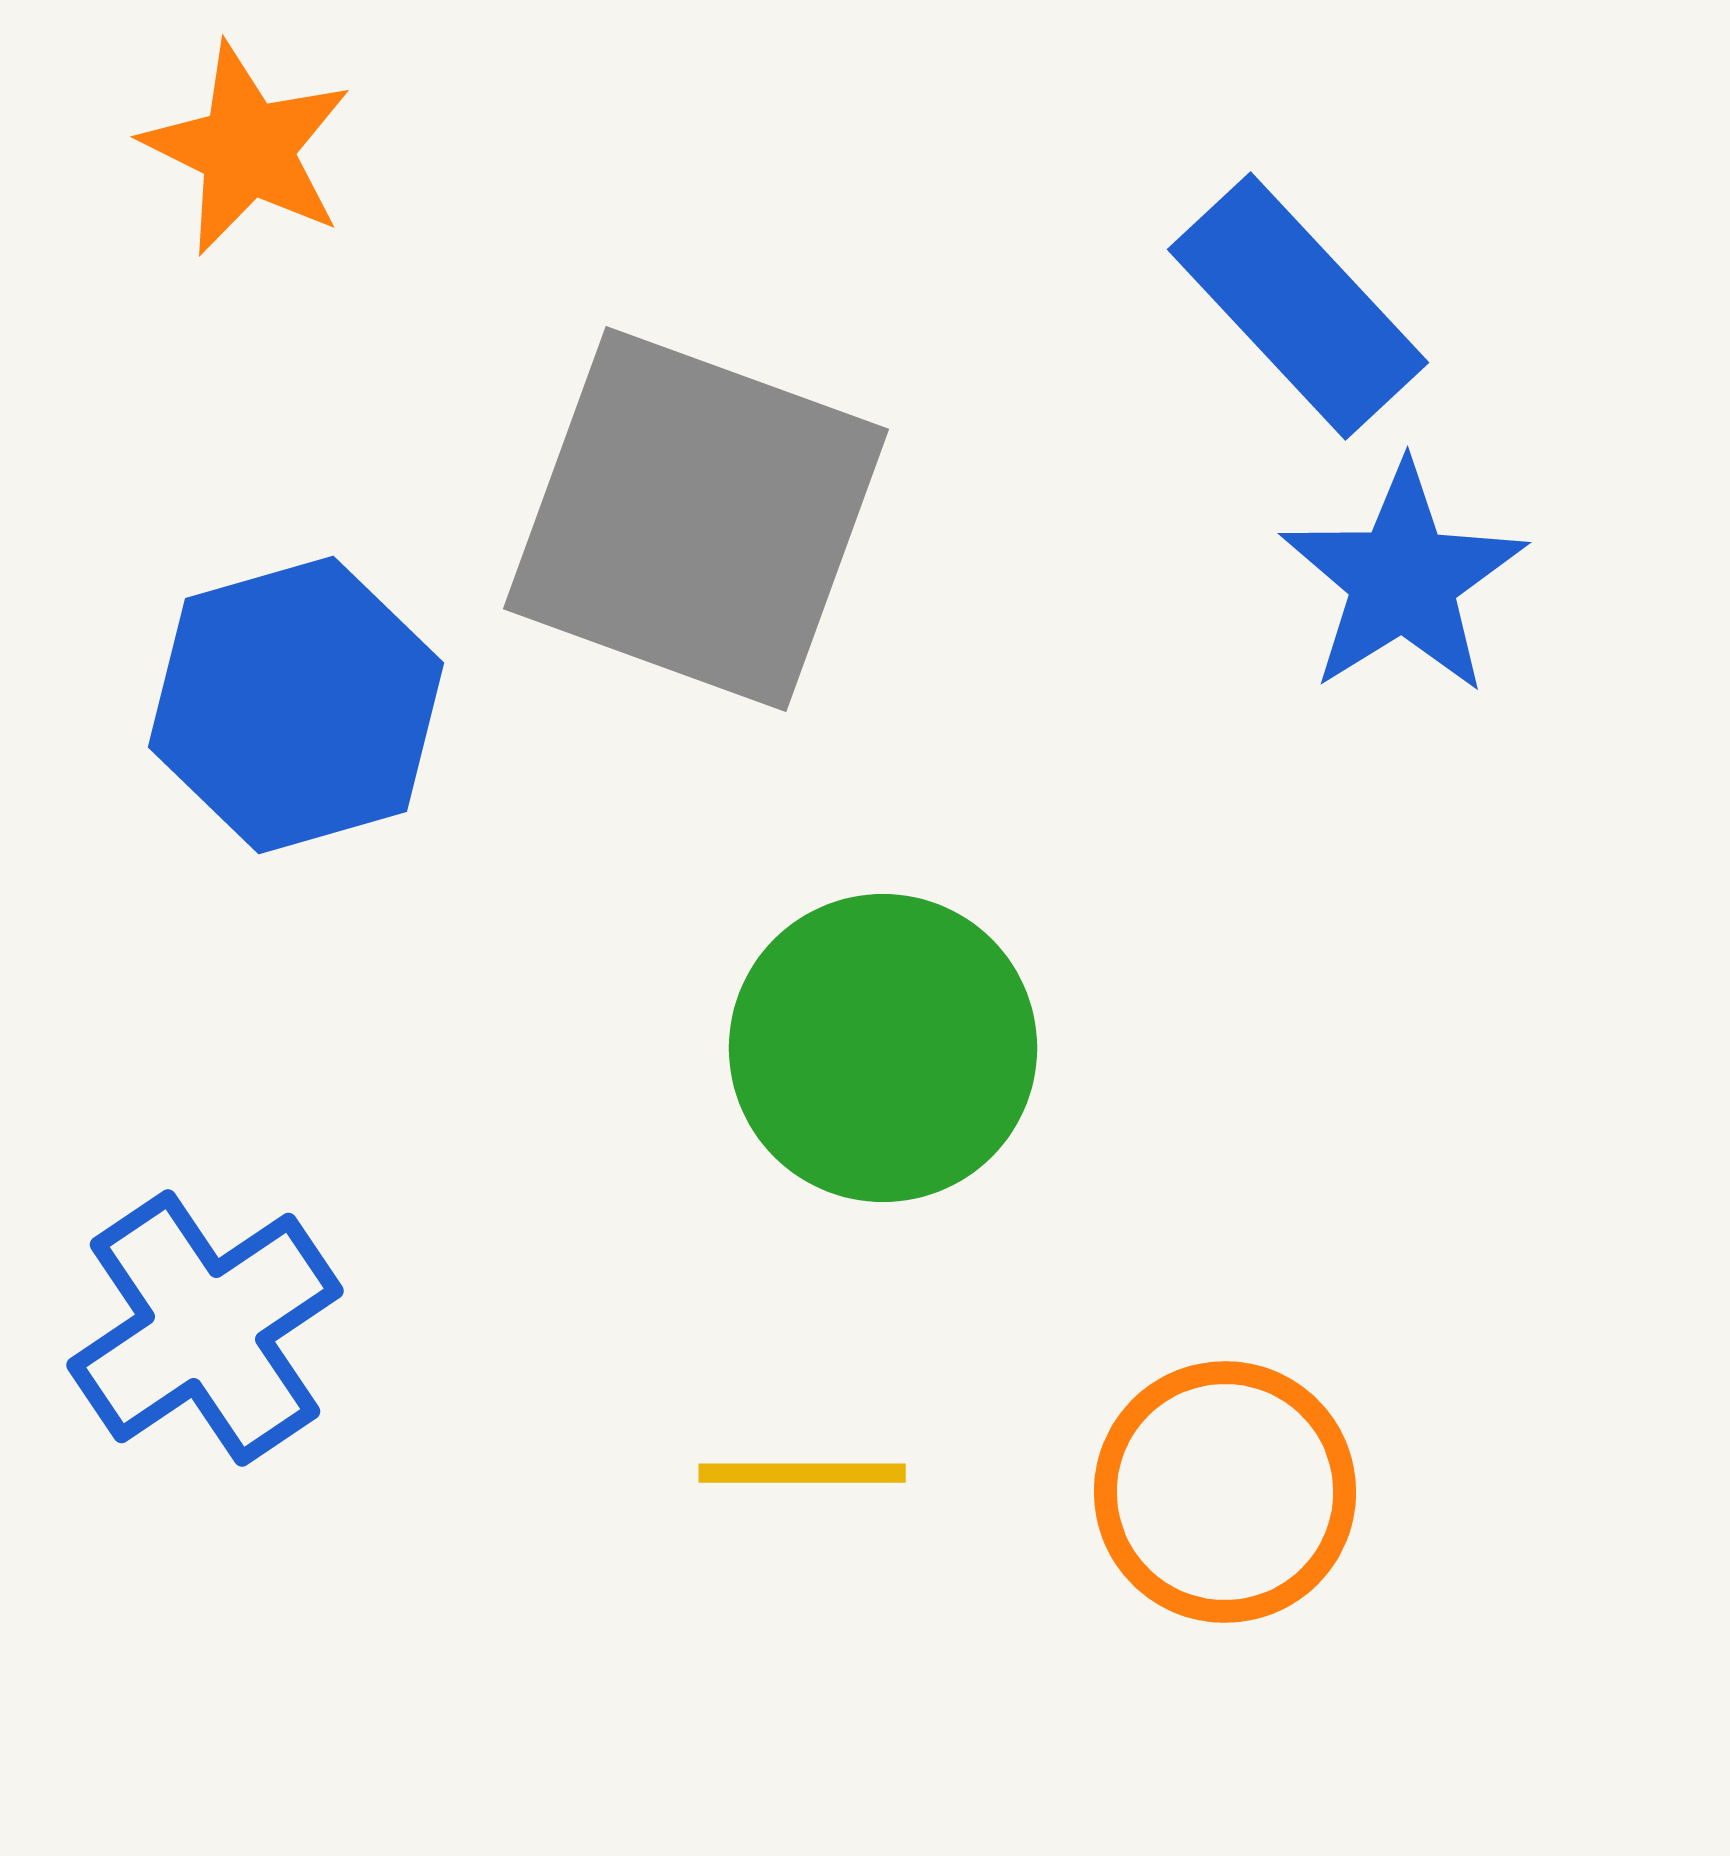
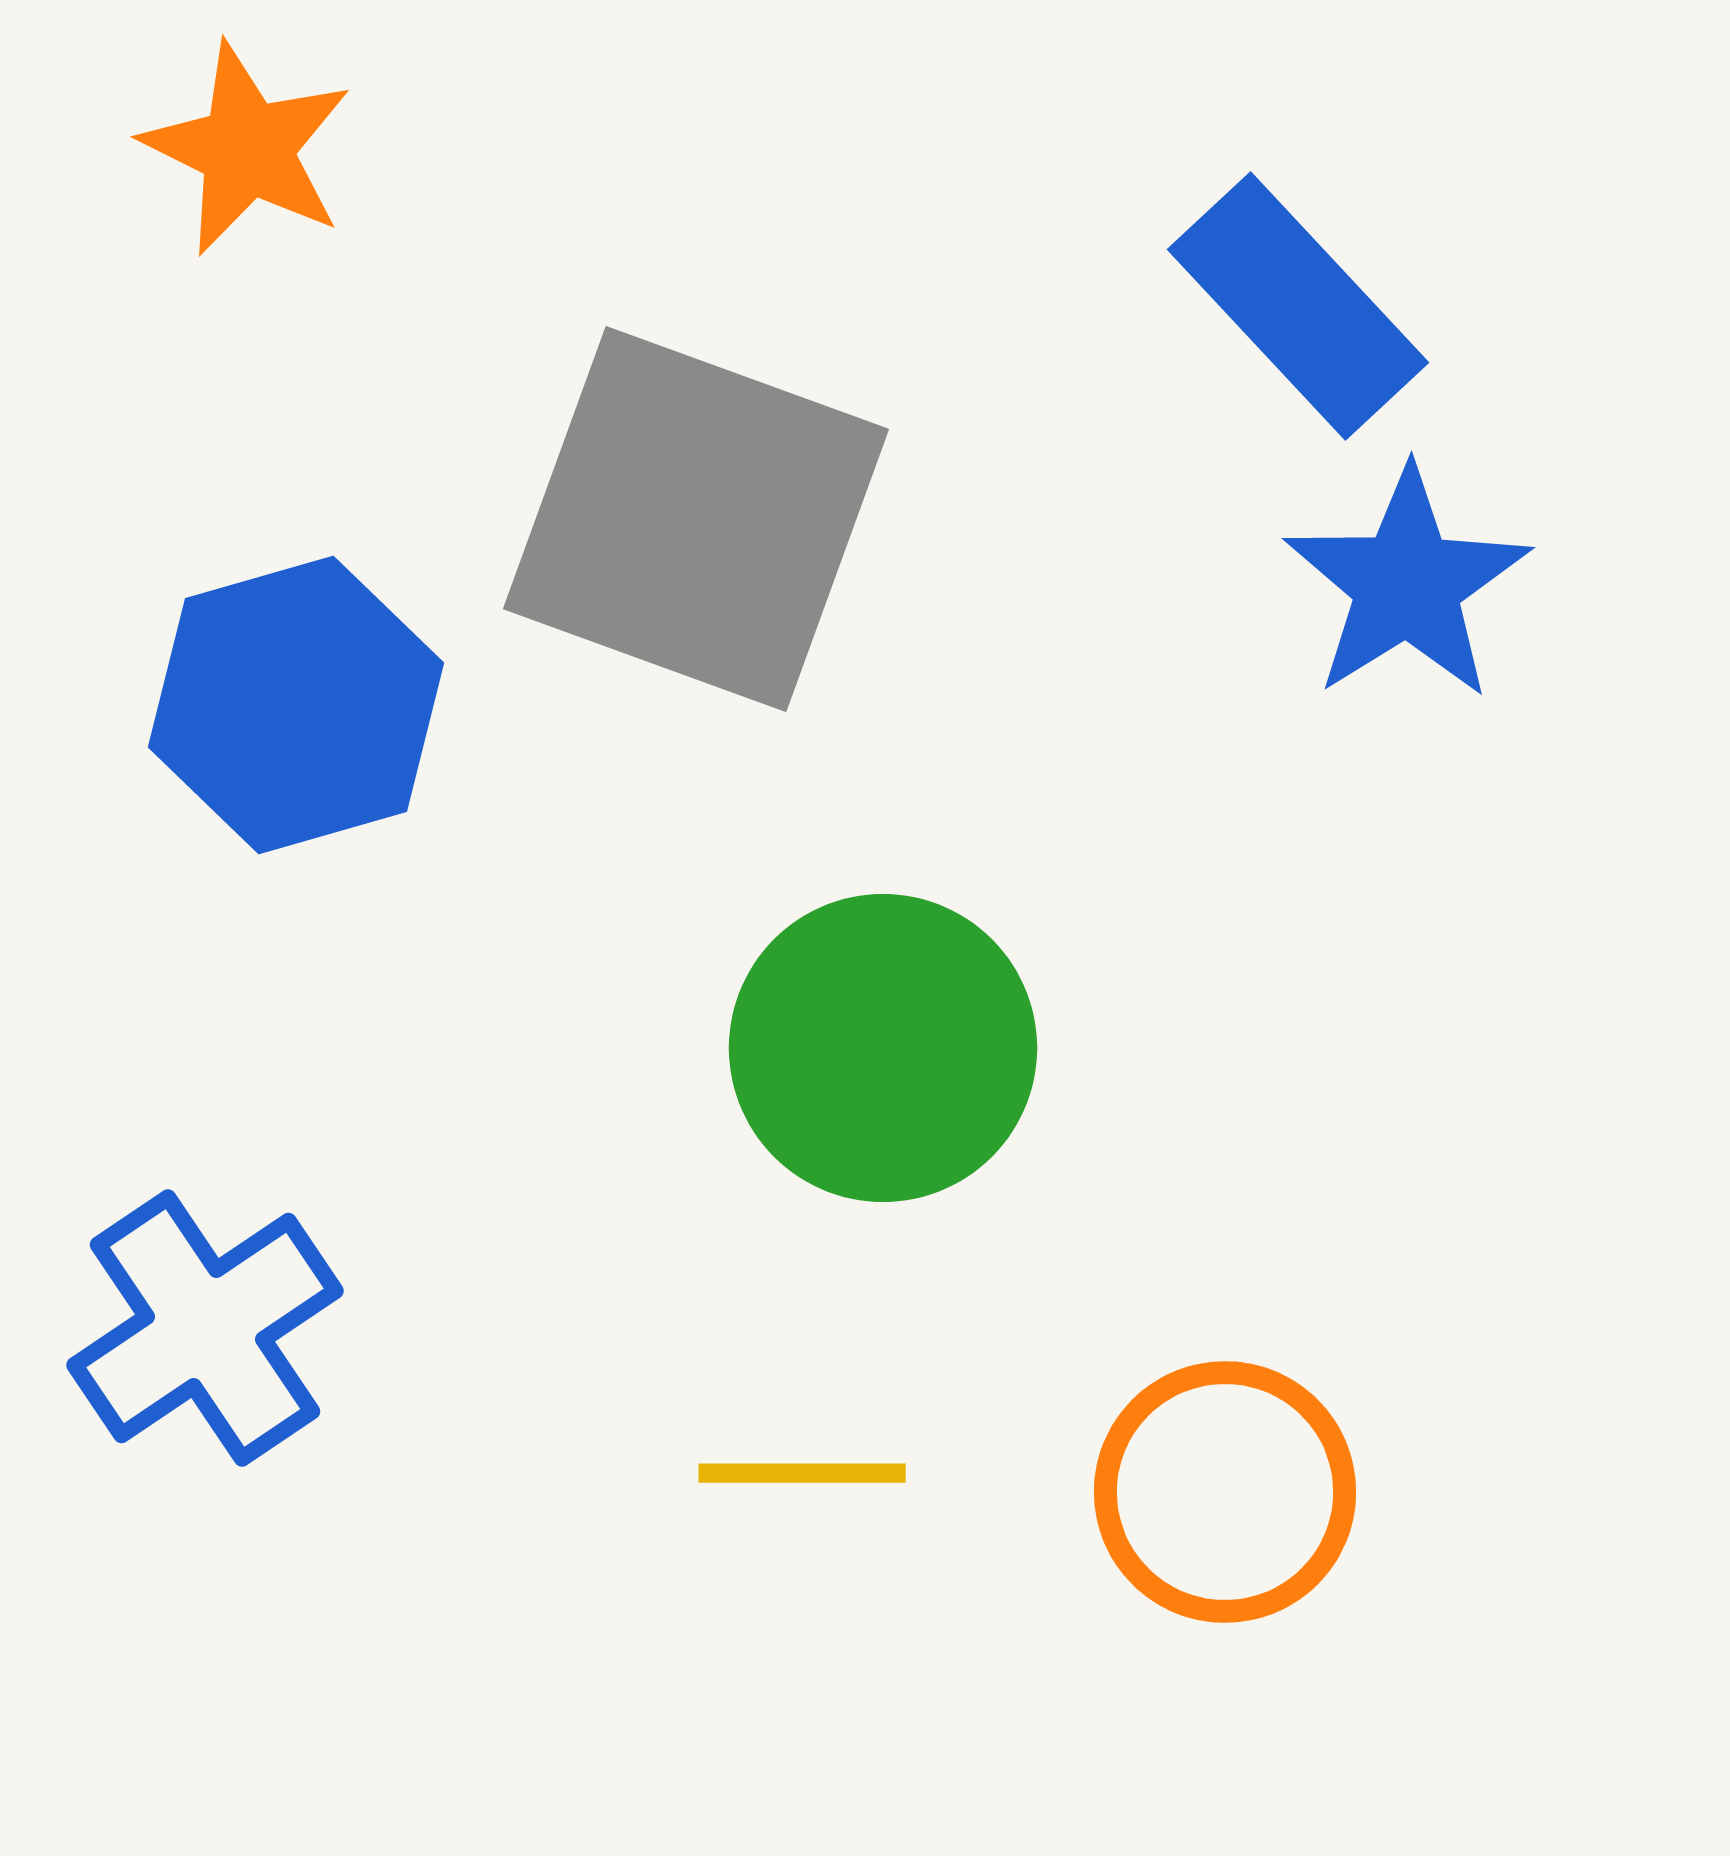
blue star: moved 4 px right, 5 px down
